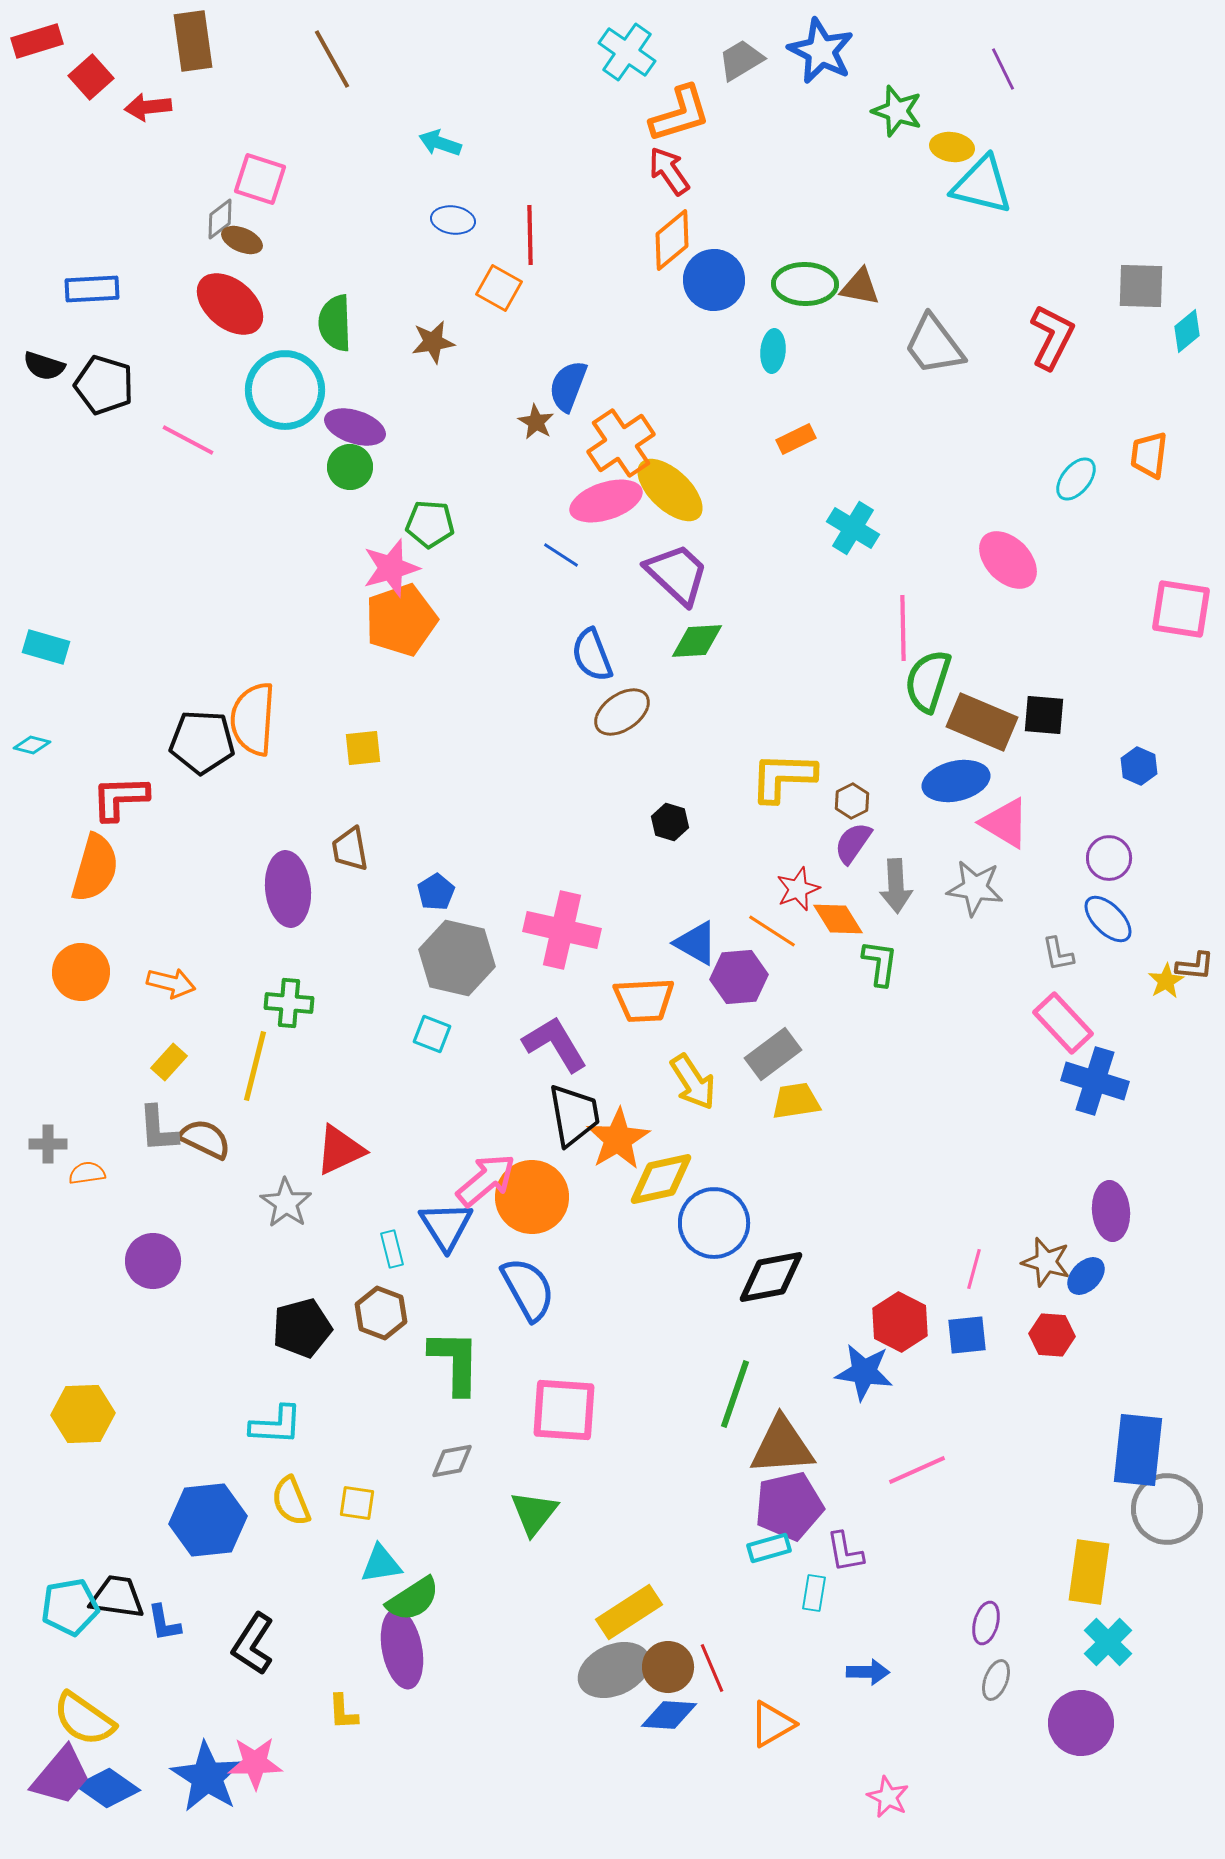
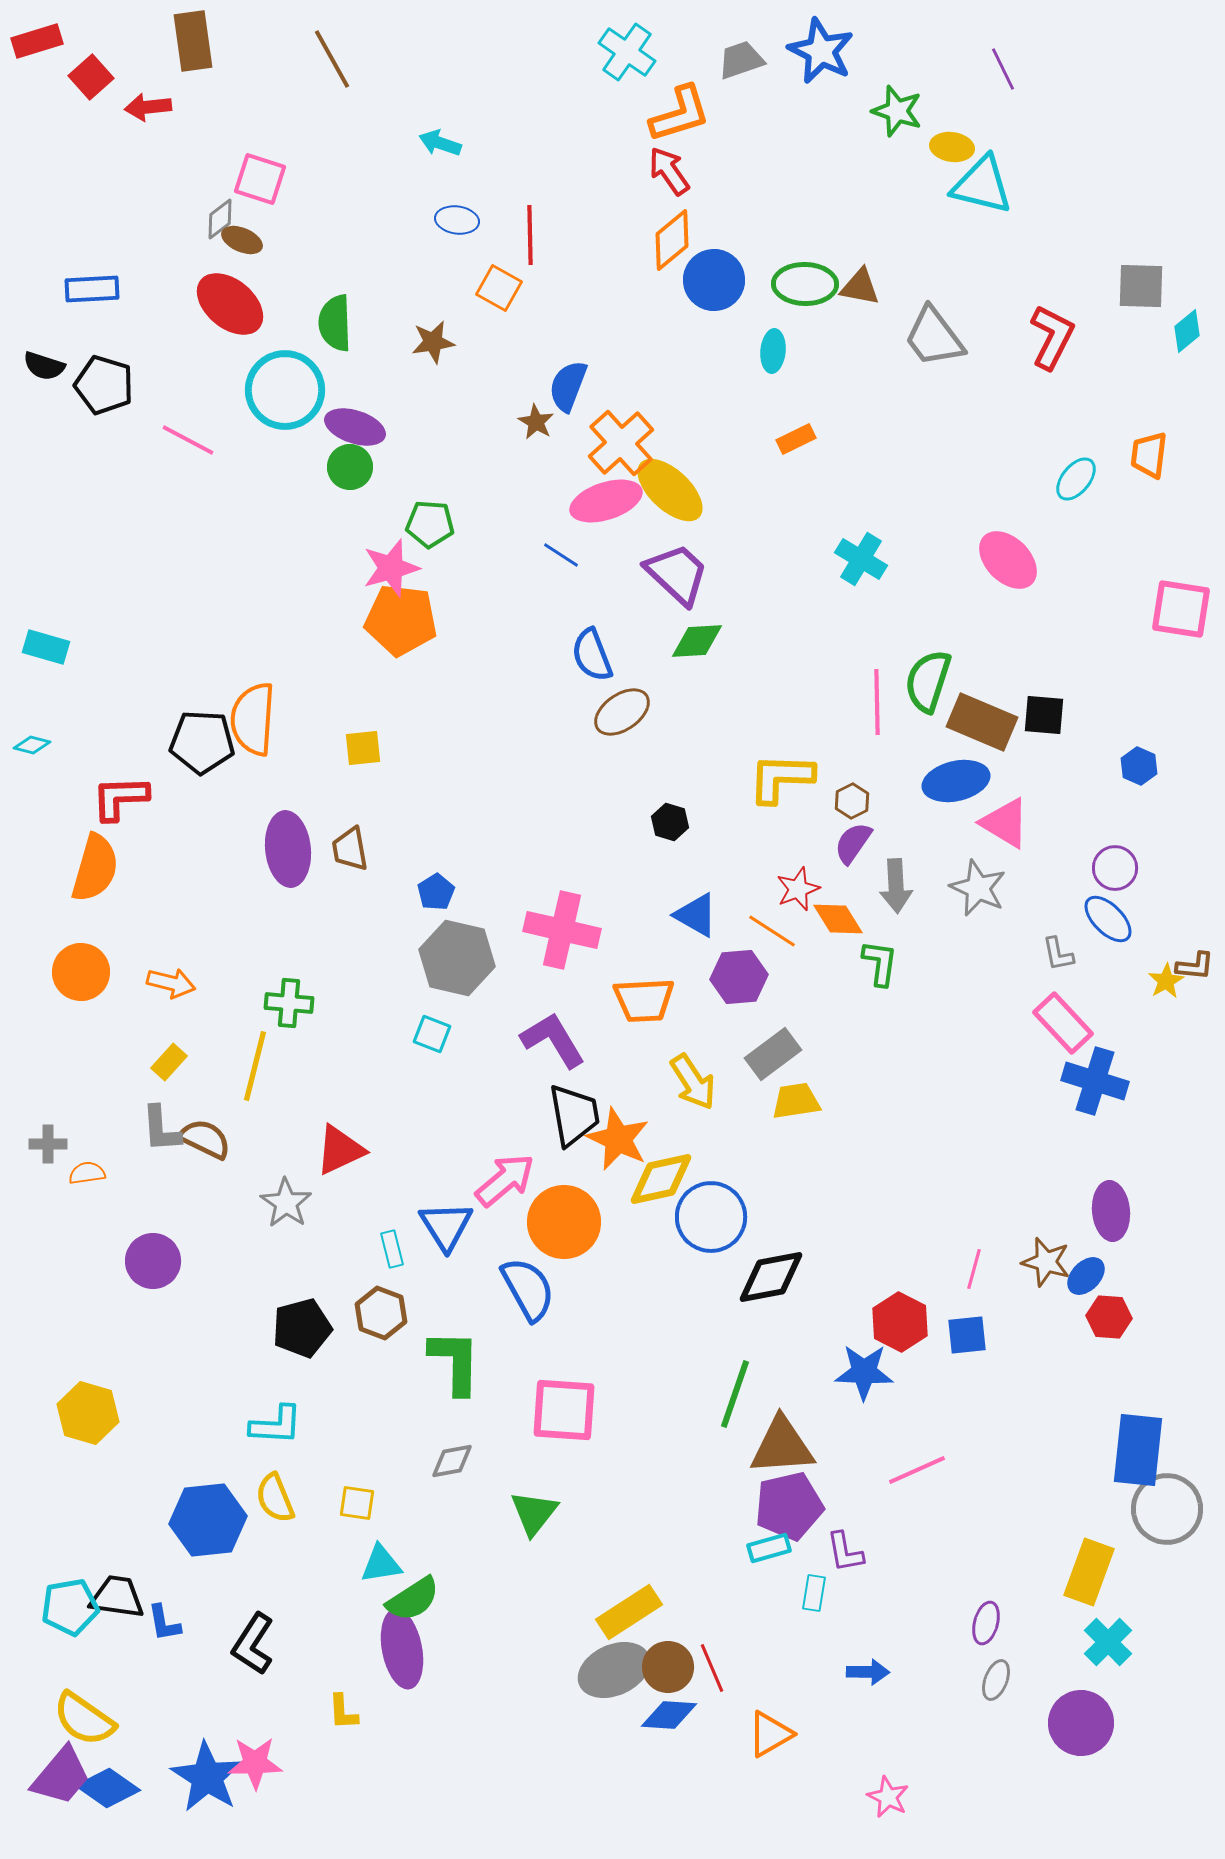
gray trapezoid at (741, 60): rotated 12 degrees clockwise
blue ellipse at (453, 220): moved 4 px right
gray trapezoid at (934, 345): moved 8 px up
orange cross at (621, 443): rotated 8 degrees counterclockwise
cyan cross at (853, 528): moved 8 px right, 31 px down
orange pentagon at (401, 620): rotated 26 degrees clockwise
pink line at (903, 628): moved 26 px left, 74 px down
yellow L-shape at (783, 777): moved 2 px left, 1 px down
purple circle at (1109, 858): moved 6 px right, 10 px down
gray star at (975, 888): moved 3 px right; rotated 16 degrees clockwise
purple ellipse at (288, 889): moved 40 px up
blue triangle at (696, 943): moved 28 px up
purple L-shape at (555, 1044): moved 2 px left, 4 px up
gray L-shape at (158, 1129): moved 3 px right
orange star at (618, 1139): rotated 16 degrees counterclockwise
pink arrow at (486, 1180): moved 19 px right
orange circle at (532, 1197): moved 32 px right, 25 px down
blue circle at (714, 1223): moved 3 px left, 6 px up
red hexagon at (1052, 1335): moved 57 px right, 18 px up
blue star at (864, 1372): rotated 6 degrees counterclockwise
yellow hexagon at (83, 1414): moved 5 px right, 1 px up; rotated 18 degrees clockwise
yellow semicircle at (291, 1501): moved 16 px left, 3 px up
yellow rectangle at (1089, 1572): rotated 12 degrees clockwise
orange triangle at (772, 1724): moved 2 px left, 10 px down
